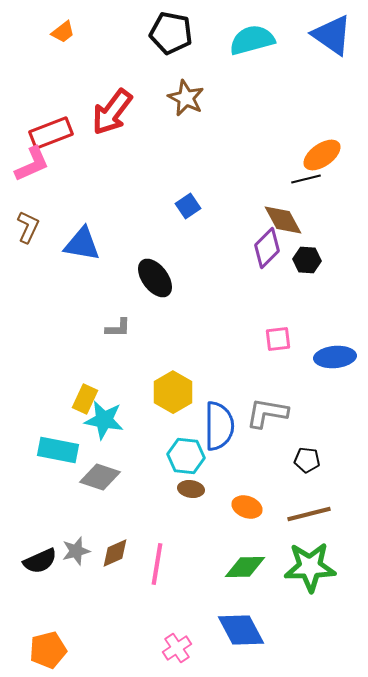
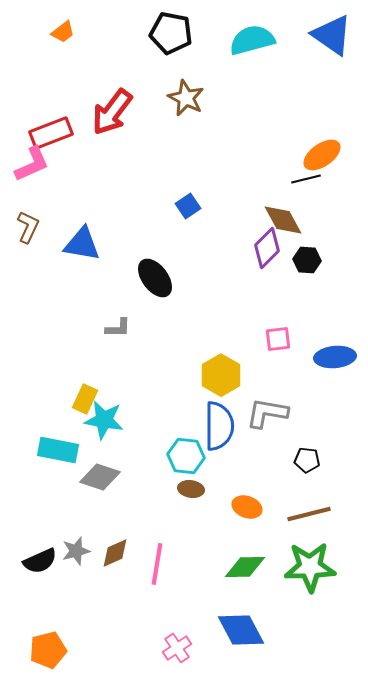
yellow hexagon at (173, 392): moved 48 px right, 17 px up
